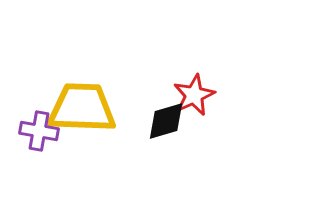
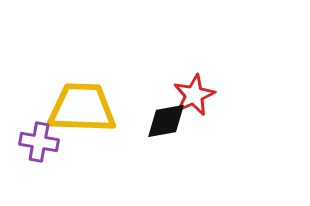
black diamond: rotated 6 degrees clockwise
purple cross: moved 11 px down
